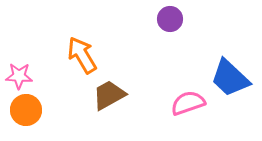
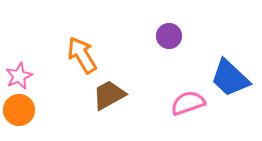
purple circle: moved 1 px left, 17 px down
pink star: rotated 28 degrees counterclockwise
orange circle: moved 7 px left
